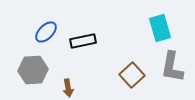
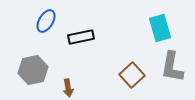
blue ellipse: moved 11 px up; rotated 15 degrees counterclockwise
black rectangle: moved 2 px left, 4 px up
gray hexagon: rotated 8 degrees counterclockwise
